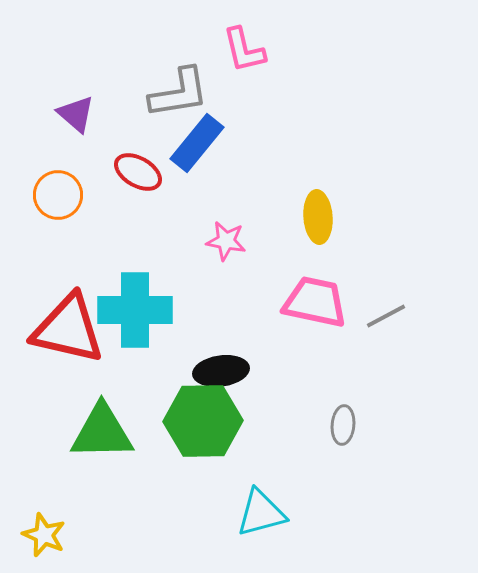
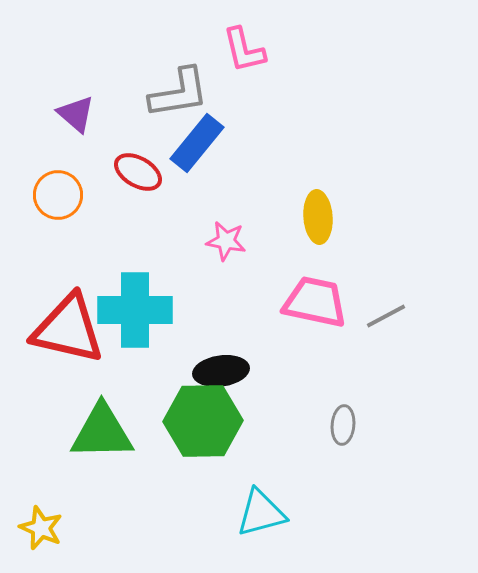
yellow star: moved 3 px left, 7 px up
